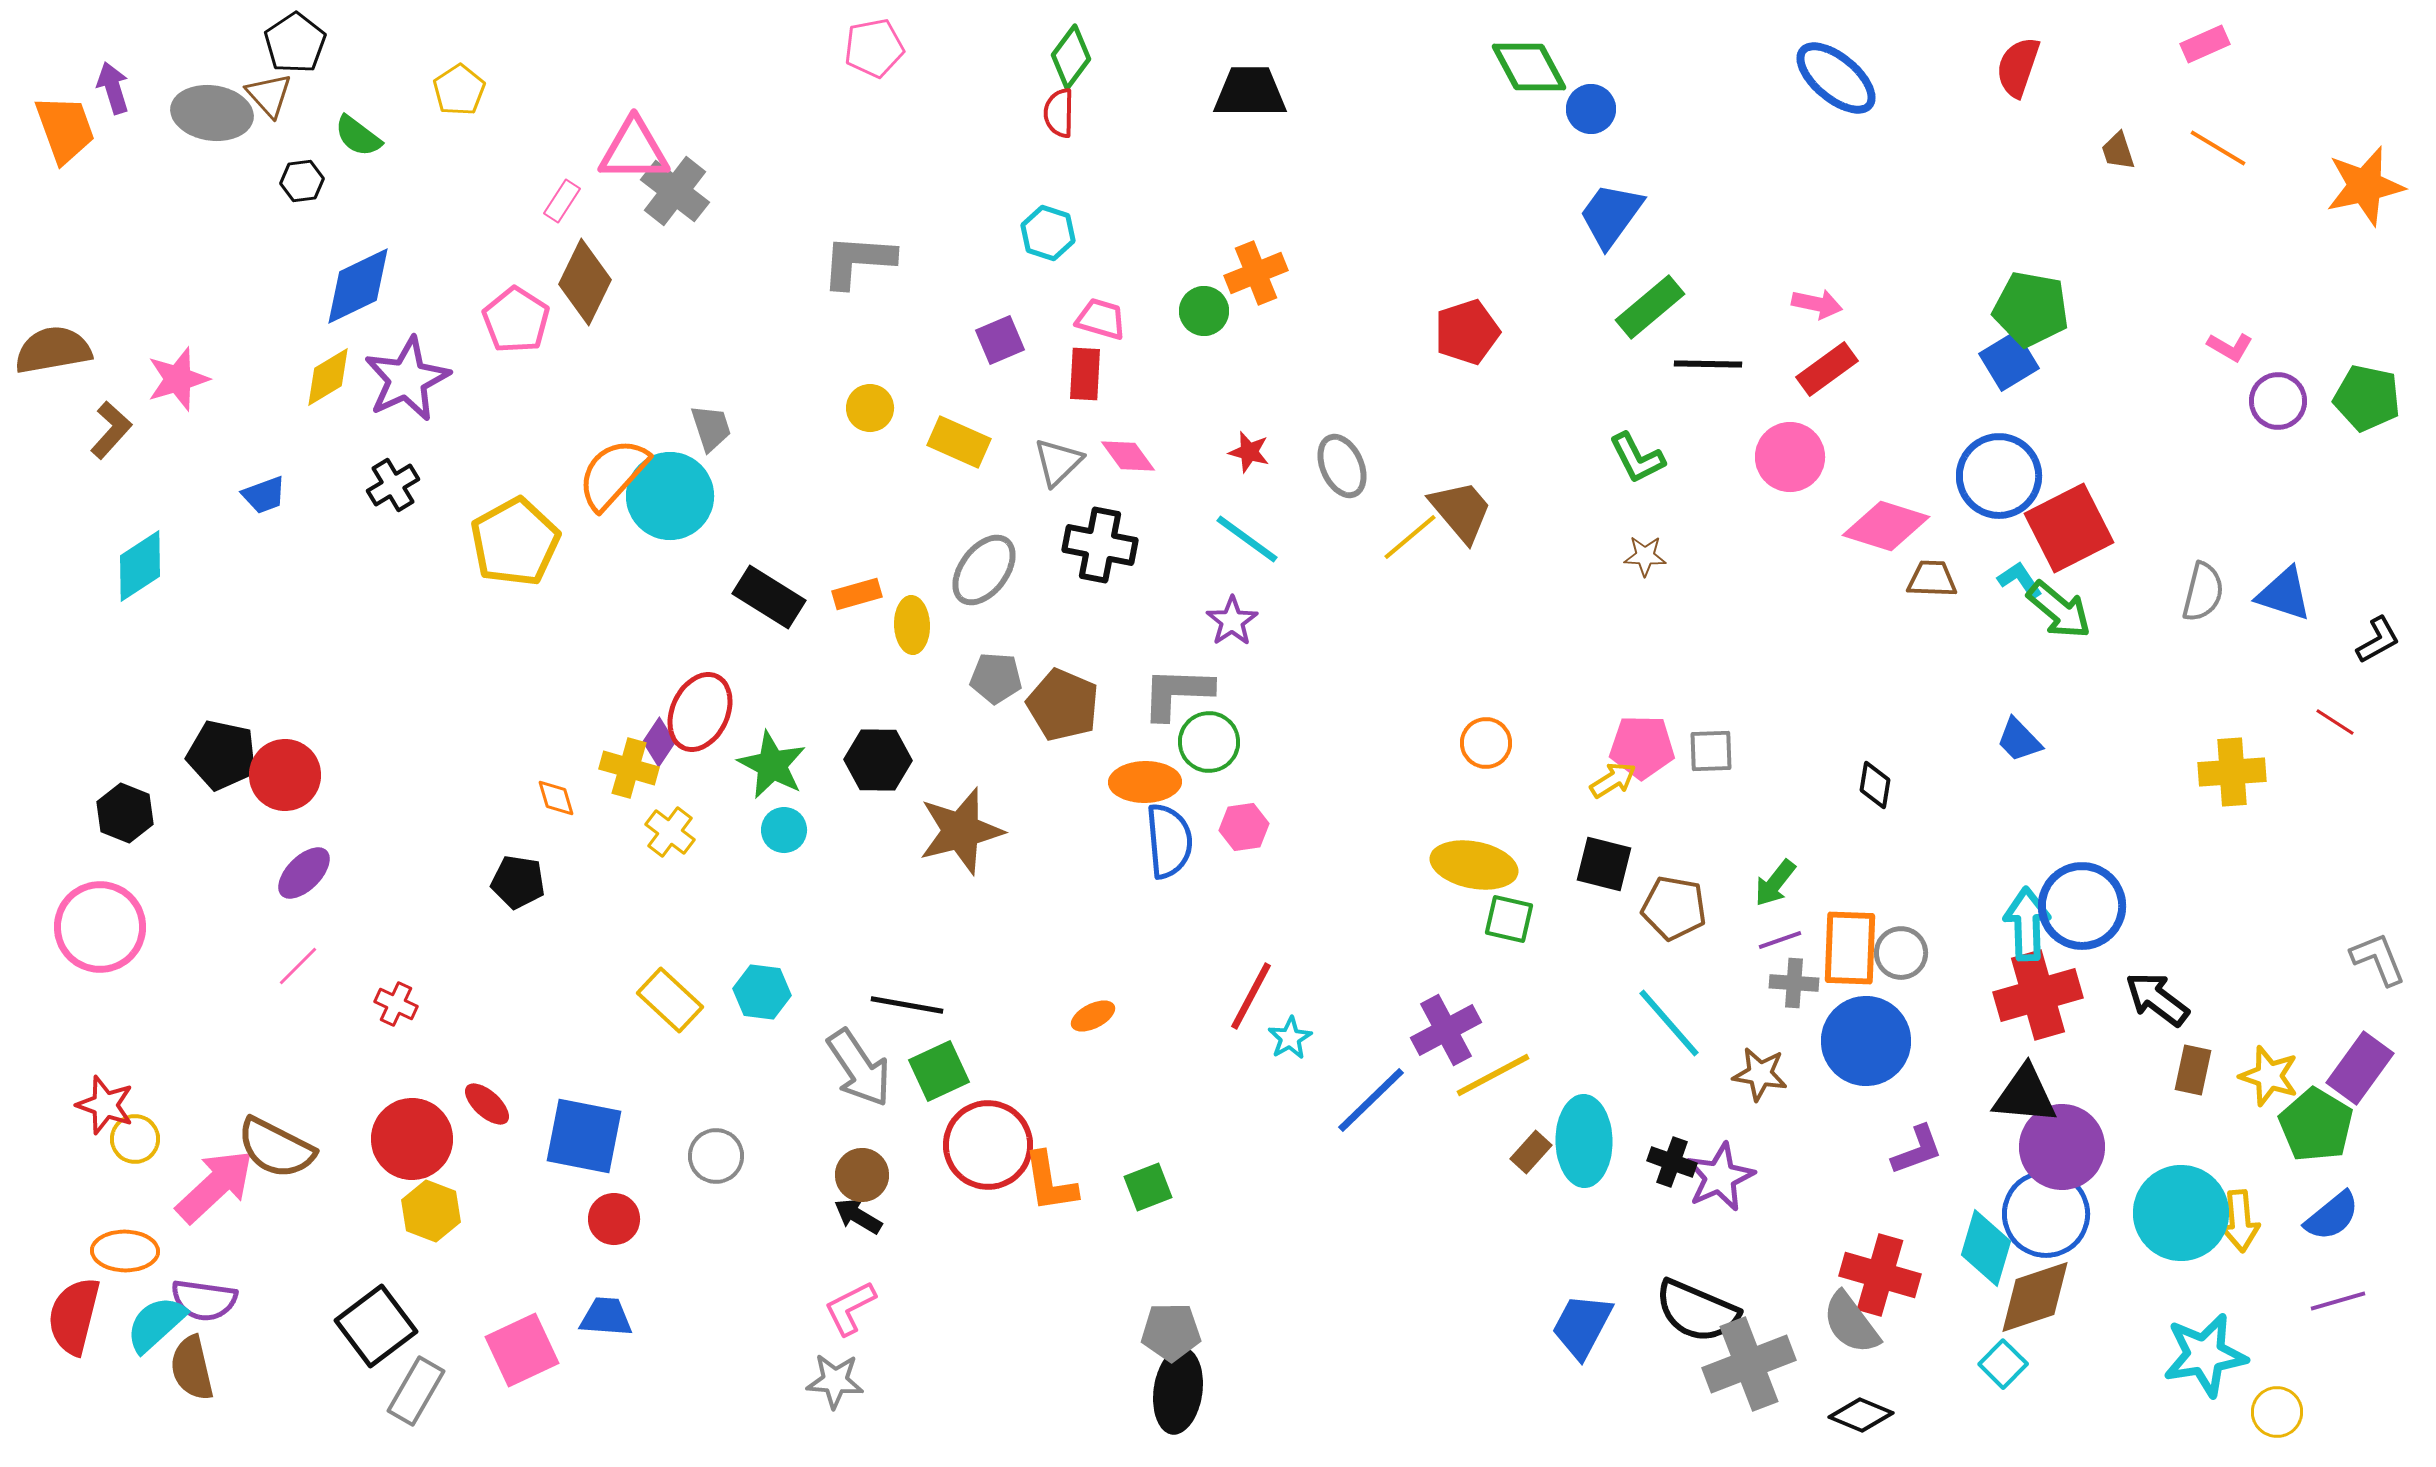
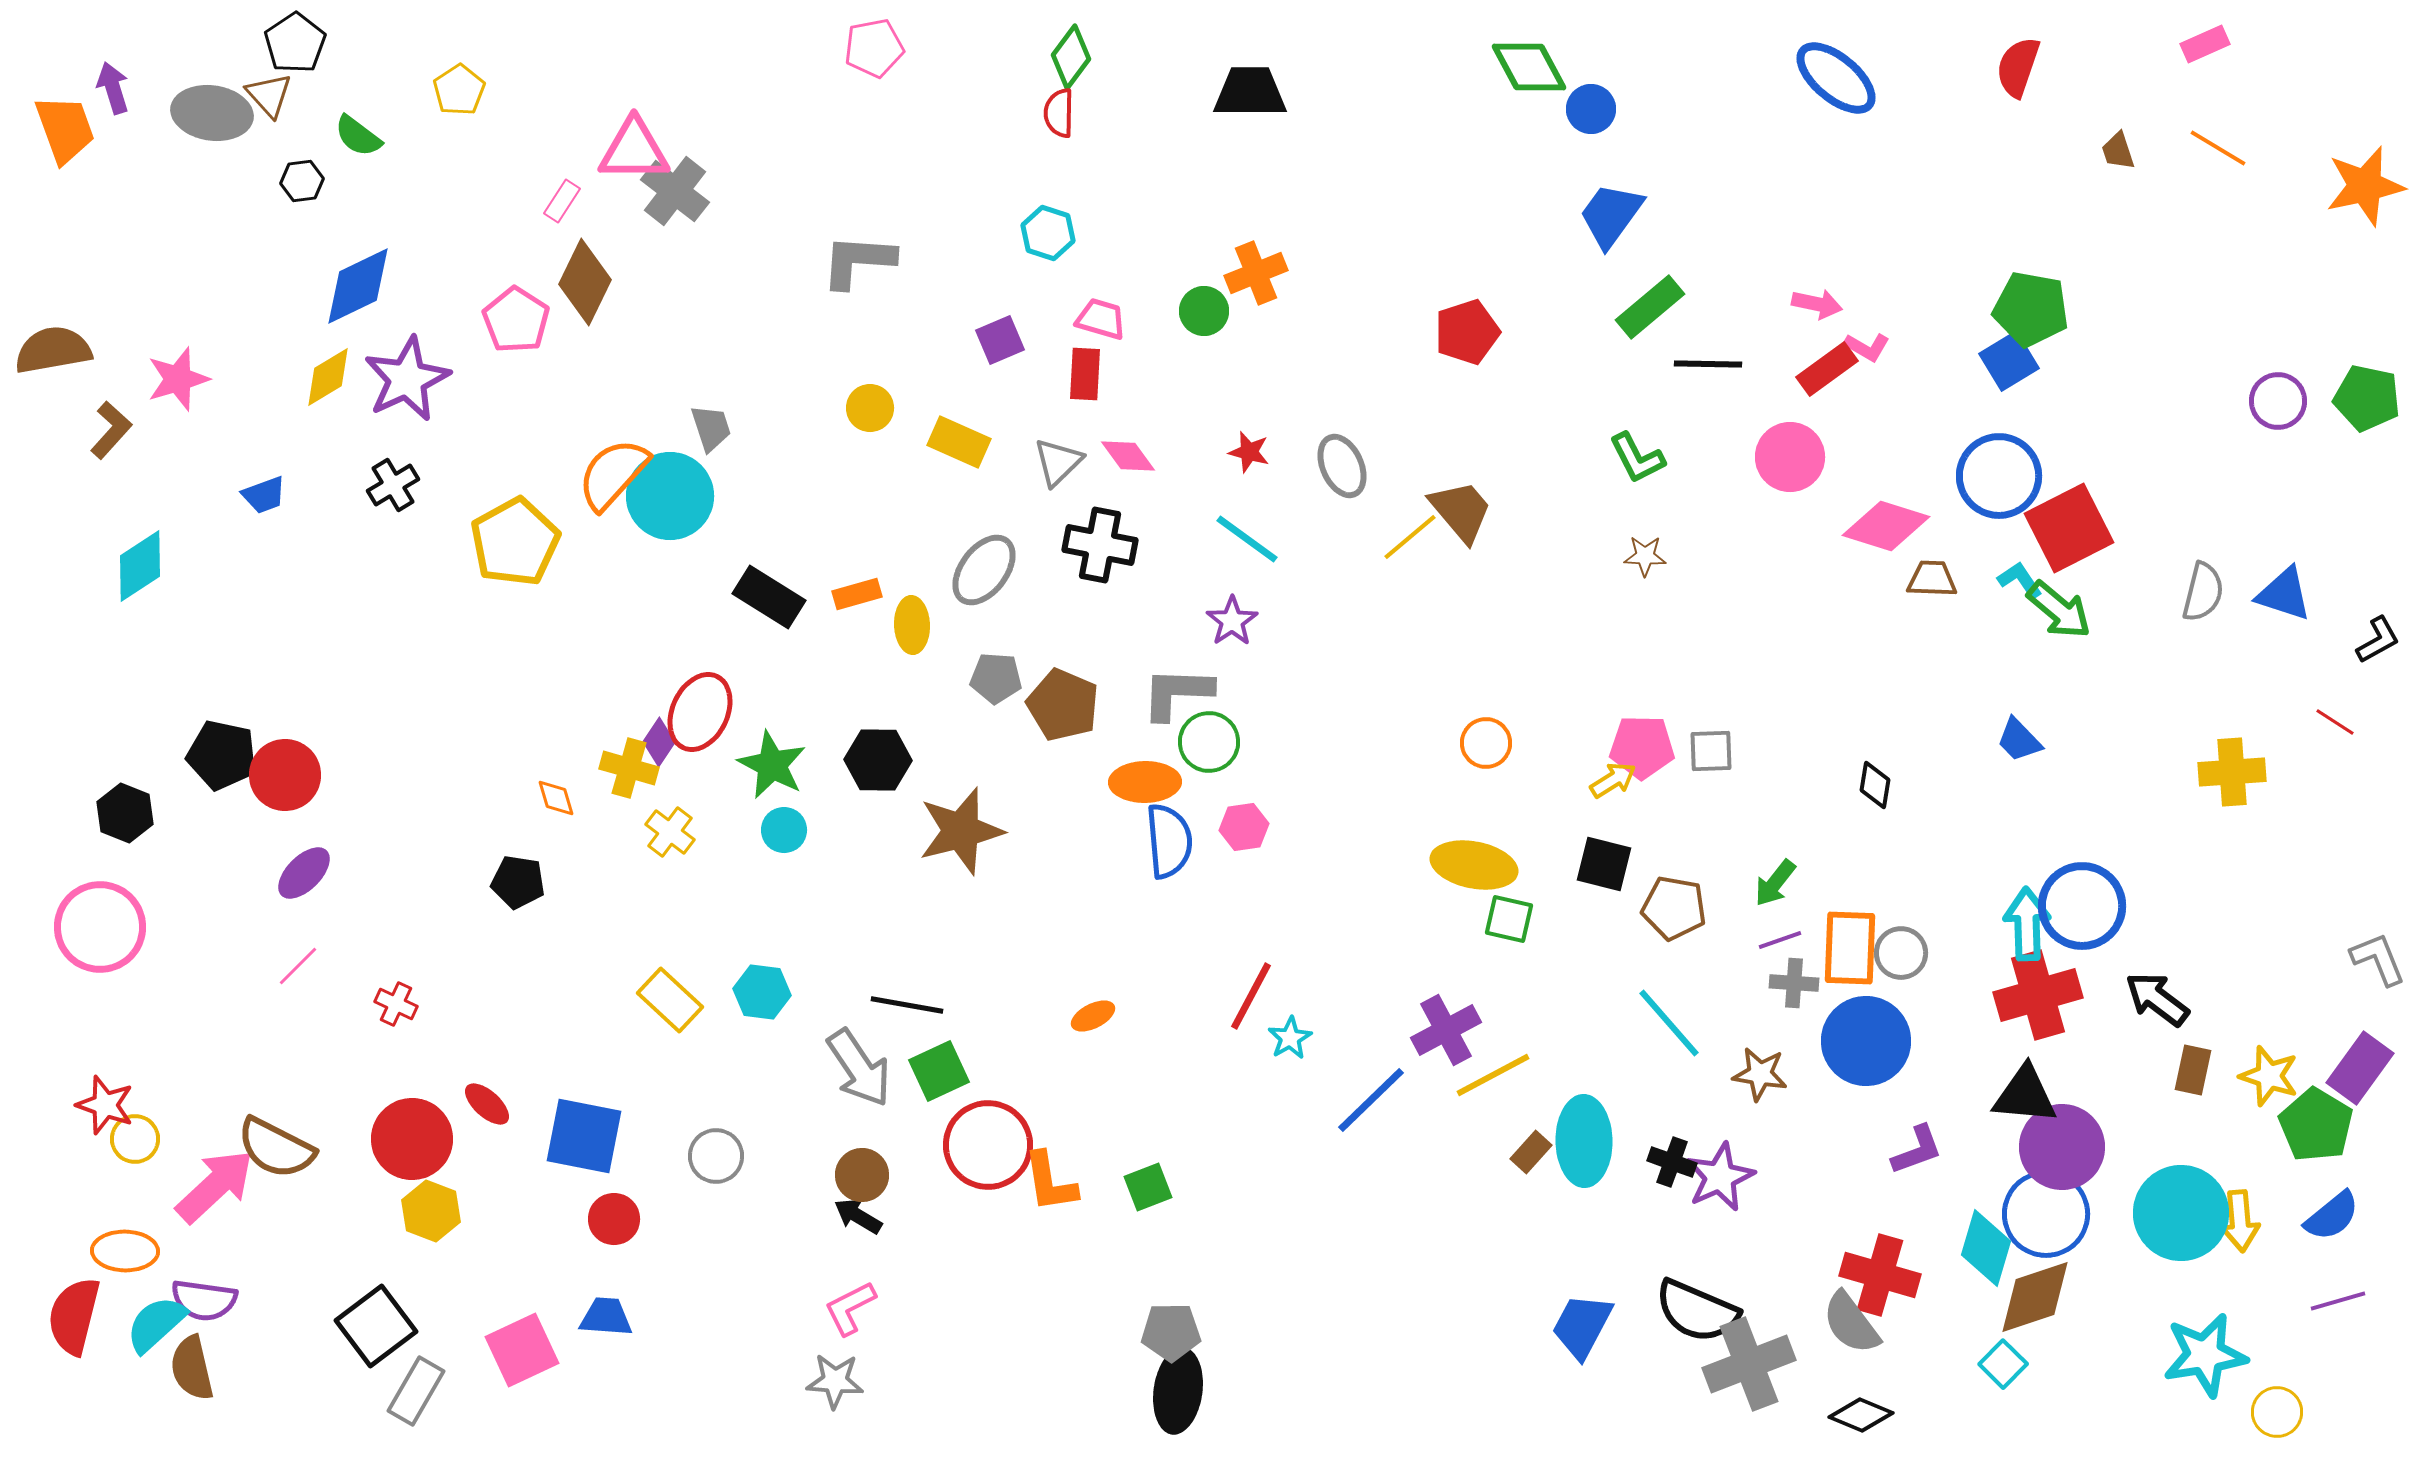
pink L-shape at (2230, 347): moved 363 px left
